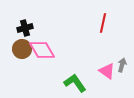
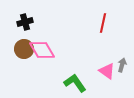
black cross: moved 6 px up
brown circle: moved 2 px right
